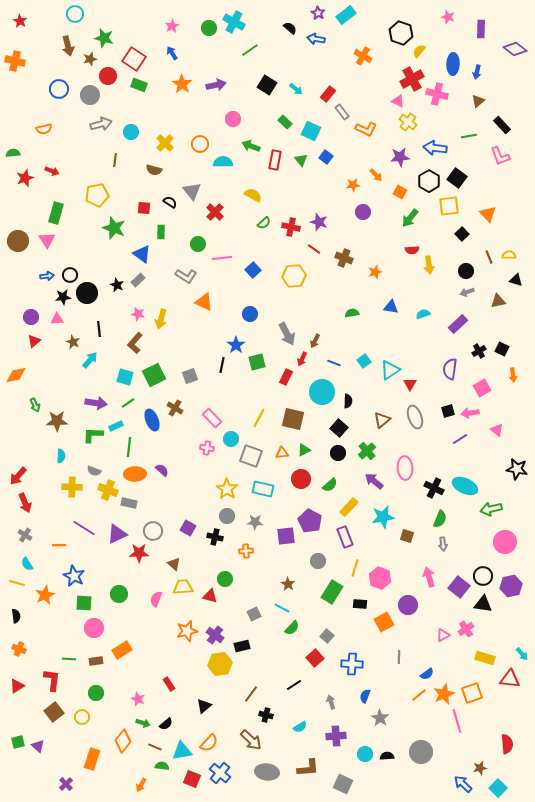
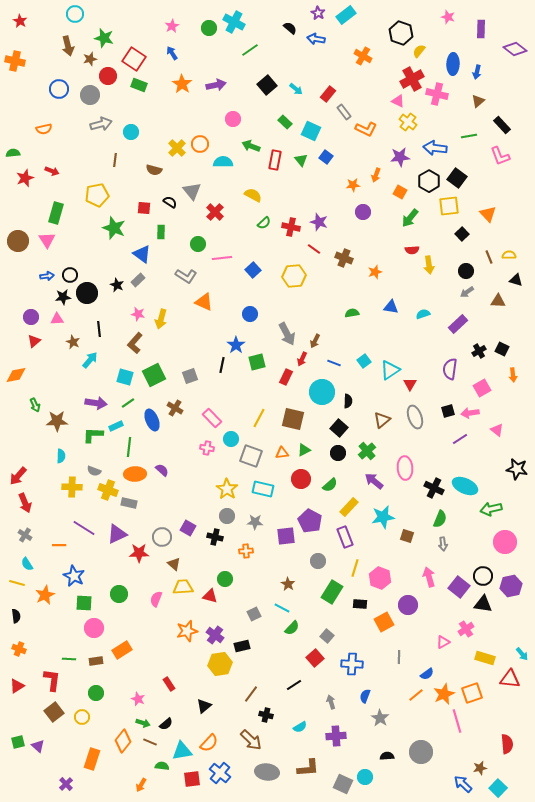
black square at (267, 85): rotated 18 degrees clockwise
gray rectangle at (342, 112): moved 2 px right
yellow cross at (165, 143): moved 12 px right, 5 px down
orange arrow at (376, 175): rotated 64 degrees clockwise
gray arrow at (467, 292): rotated 16 degrees counterclockwise
brown triangle at (498, 301): rotated 14 degrees clockwise
gray circle at (153, 531): moved 9 px right, 6 px down
pink triangle at (443, 635): moved 7 px down
orange line at (419, 695): moved 3 px left
brown line at (155, 747): moved 5 px left, 5 px up
cyan circle at (365, 754): moved 23 px down
red square at (192, 779): rotated 30 degrees counterclockwise
